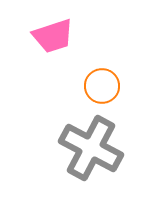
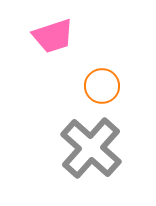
gray cross: rotated 14 degrees clockwise
